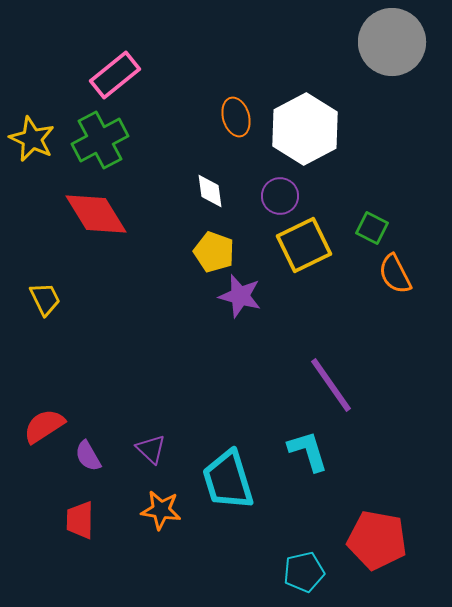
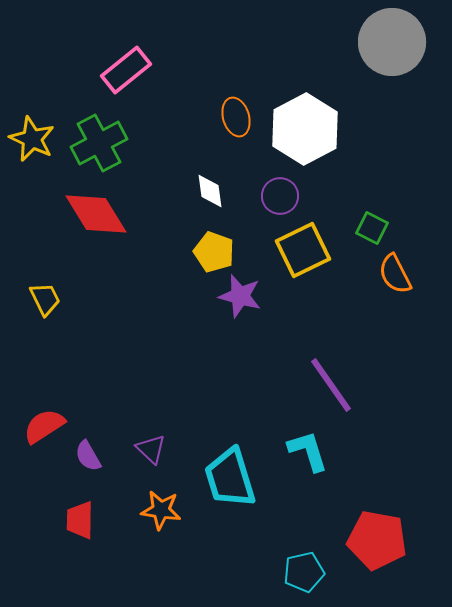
pink rectangle: moved 11 px right, 5 px up
green cross: moved 1 px left, 3 px down
yellow square: moved 1 px left, 5 px down
cyan trapezoid: moved 2 px right, 2 px up
